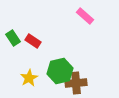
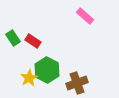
green hexagon: moved 13 px left, 1 px up; rotated 20 degrees counterclockwise
brown cross: moved 1 px right; rotated 15 degrees counterclockwise
